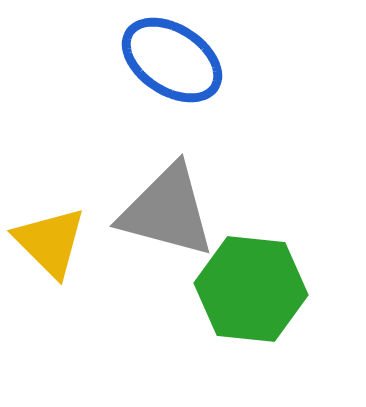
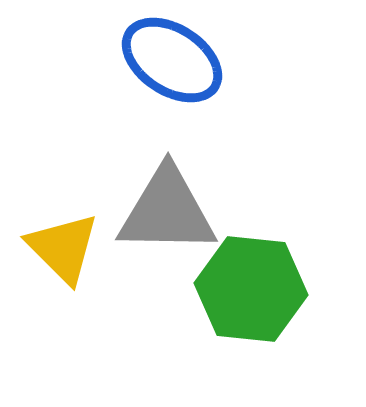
gray triangle: rotated 14 degrees counterclockwise
yellow triangle: moved 13 px right, 6 px down
